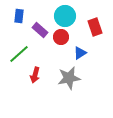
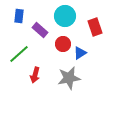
red circle: moved 2 px right, 7 px down
